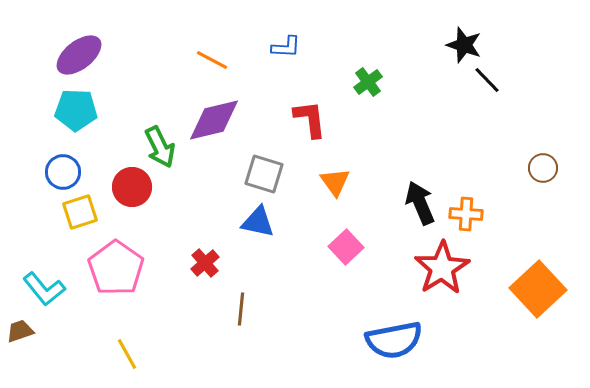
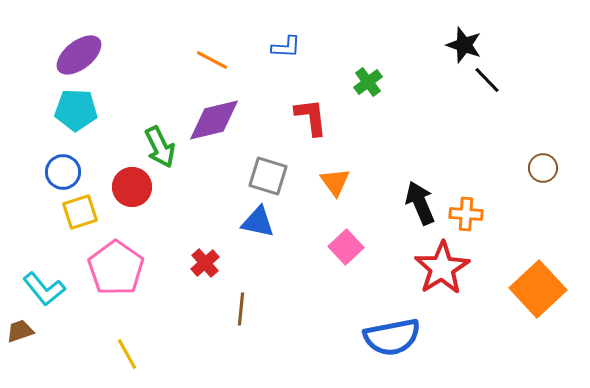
red L-shape: moved 1 px right, 2 px up
gray square: moved 4 px right, 2 px down
blue semicircle: moved 2 px left, 3 px up
